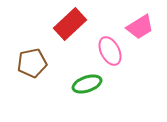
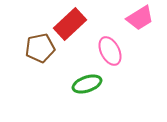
pink trapezoid: moved 9 px up
brown pentagon: moved 8 px right, 15 px up
